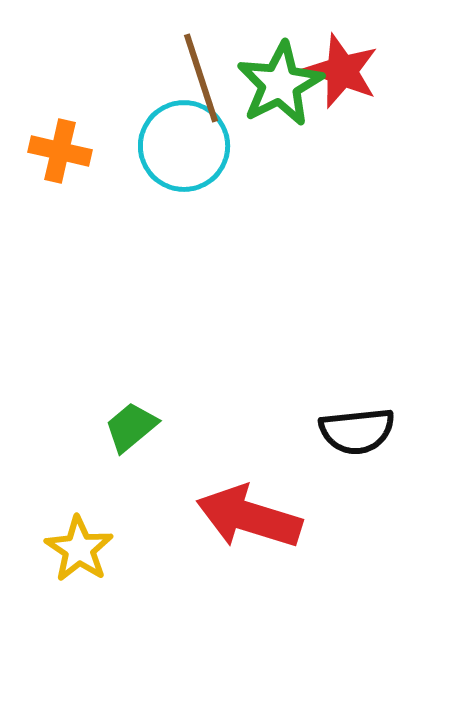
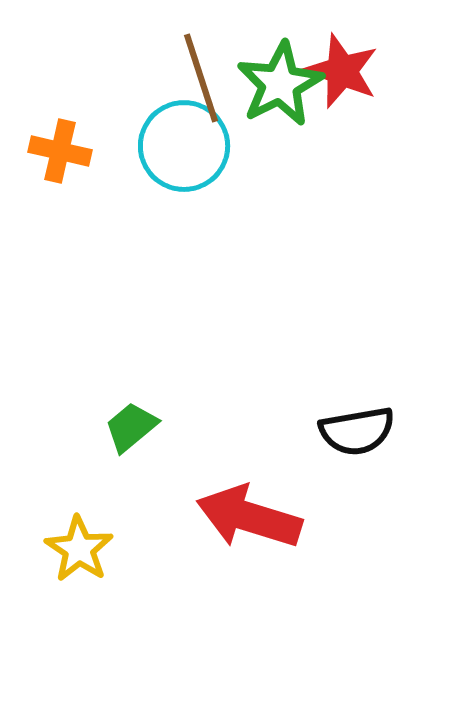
black semicircle: rotated 4 degrees counterclockwise
